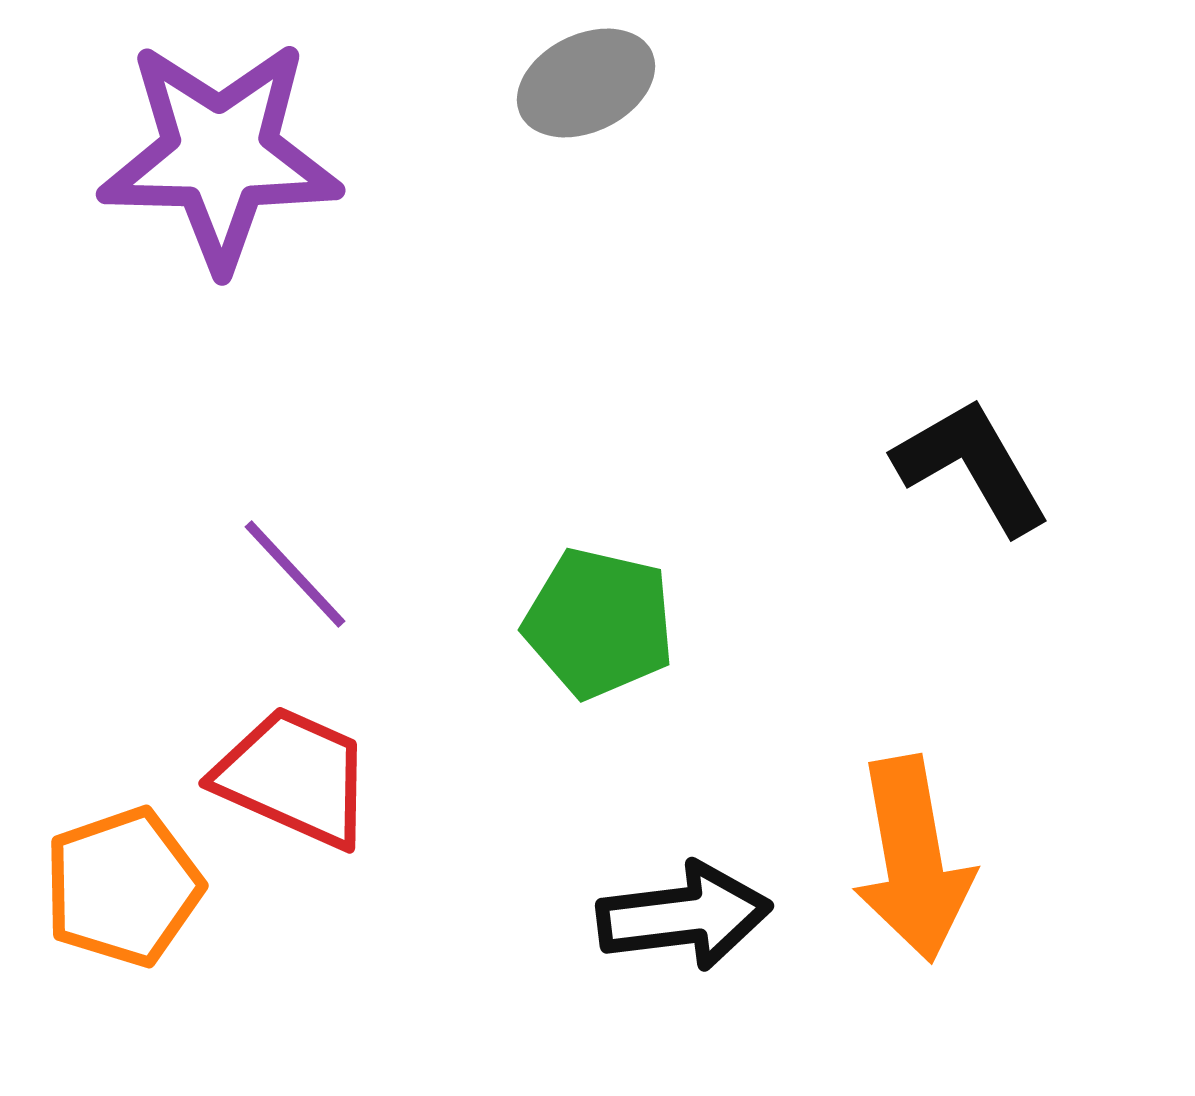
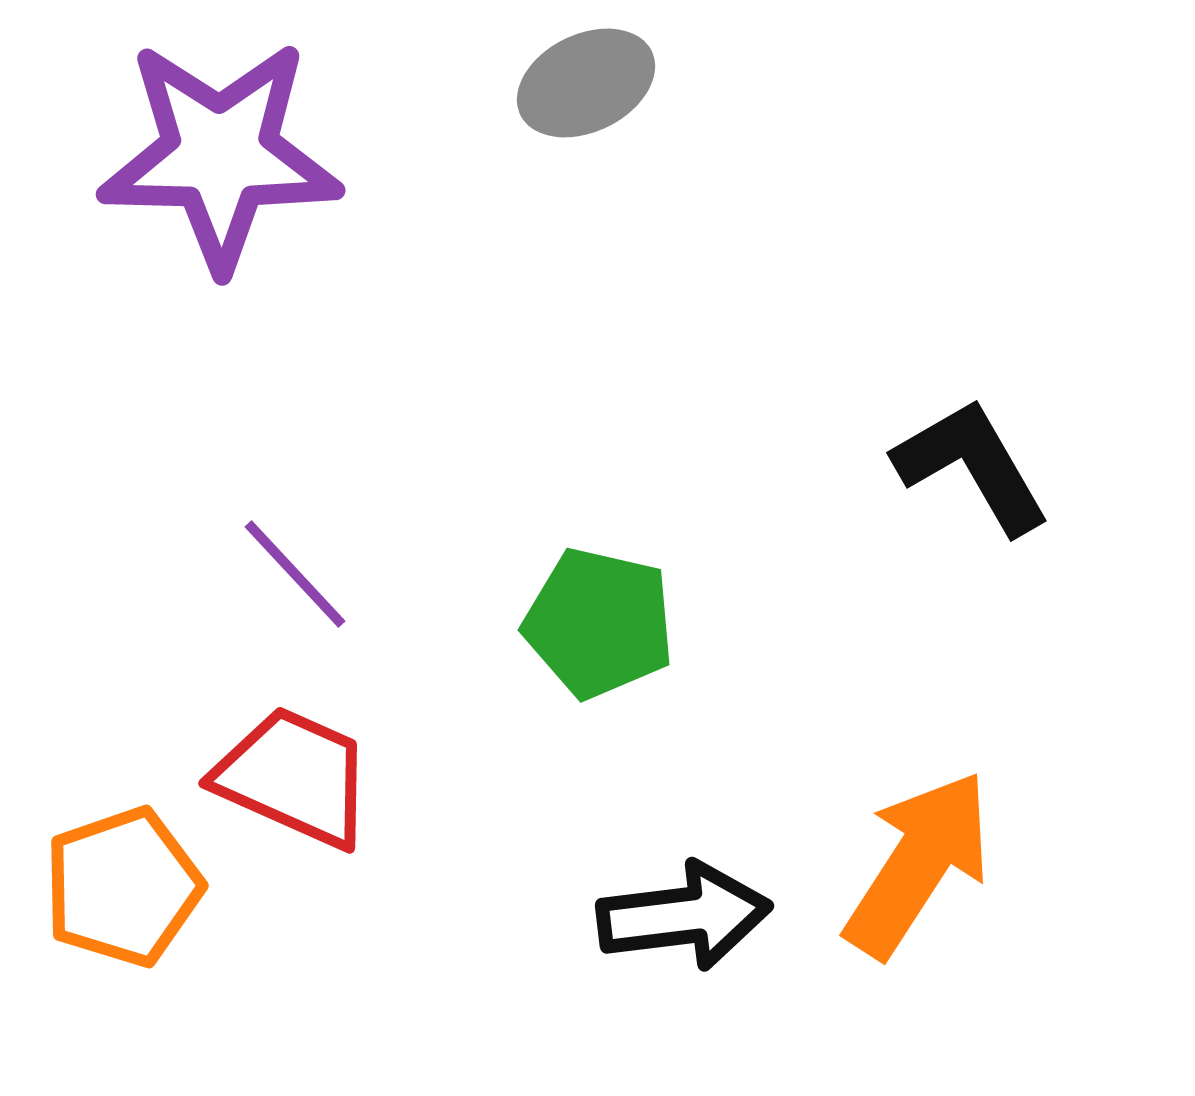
orange arrow: moved 5 px right, 5 px down; rotated 137 degrees counterclockwise
